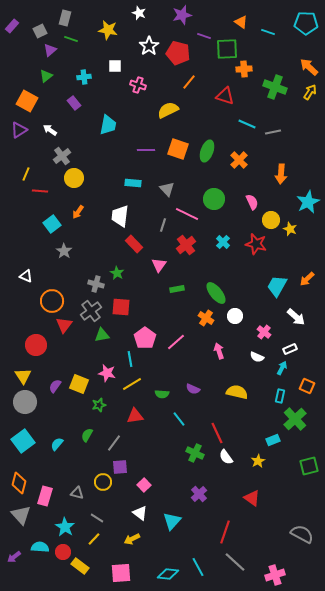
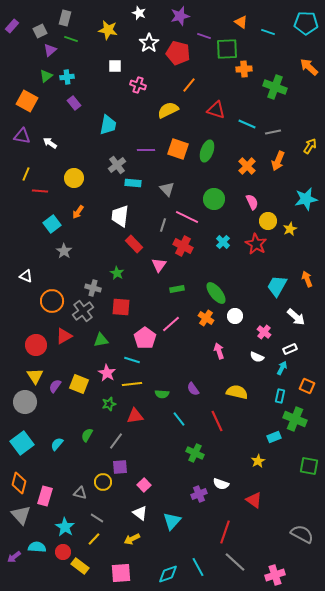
purple star at (182, 15): moved 2 px left, 1 px down
white star at (149, 46): moved 3 px up
cyan cross at (84, 77): moved 17 px left
orange line at (189, 82): moved 3 px down
yellow arrow at (310, 92): moved 54 px down
red triangle at (225, 96): moved 9 px left, 14 px down
purple triangle at (19, 130): moved 3 px right, 6 px down; rotated 42 degrees clockwise
white arrow at (50, 130): moved 13 px down
gray cross at (62, 156): moved 55 px right, 9 px down
orange cross at (239, 160): moved 8 px right, 6 px down
orange arrow at (281, 174): moved 3 px left, 13 px up; rotated 18 degrees clockwise
cyan star at (308, 202): moved 2 px left, 3 px up; rotated 15 degrees clockwise
pink line at (187, 214): moved 3 px down
yellow circle at (271, 220): moved 3 px left, 1 px down
yellow star at (290, 229): rotated 24 degrees clockwise
red star at (256, 244): rotated 15 degrees clockwise
red cross at (186, 245): moved 3 px left, 1 px down; rotated 24 degrees counterclockwise
orange arrow at (307, 279): rotated 112 degrees clockwise
gray cross at (96, 284): moved 3 px left, 4 px down
gray cross at (91, 311): moved 8 px left
red triangle at (64, 325): moved 11 px down; rotated 24 degrees clockwise
green triangle at (102, 335): moved 1 px left, 5 px down
pink line at (176, 342): moved 5 px left, 18 px up
cyan line at (130, 359): moved 2 px right, 1 px down; rotated 63 degrees counterclockwise
pink star at (107, 373): rotated 18 degrees clockwise
yellow triangle at (23, 376): moved 12 px right
yellow line at (132, 384): rotated 24 degrees clockwise
purple semicircle at (193, 389): rotated 32 degrees clockwise
green star at (99, 405): moved 10 px right, 1 px up
green cross at (295, 419): rotated 25 degrees counterclockwise
red line at (217, 433): moved 12 px up
cyan rectangle at (273, 440): moved 1 px right, 3 px up
cyan square at (23, 441): moved 1 px left, 2 px down
gray line at (114, 443): moved 2 px right, 2 px up
white semicircle at (226, 457): moved 5 px left, 27 px down; rotated 35 degrees counterclockwise
green square at (309, 466): rotated 24 degrees clockwise
gray triangle at (77, 493): moved 3 px right
purple cross at (199, 494): rotated 21 degrees clockwise
red triangle at (252, 498): moved 2 px right, 2 px down
cyan semicircle at (40, 547): moved 3 px left
cyan diamond at (168, 574): rotated 25 degrees counterclockwise
